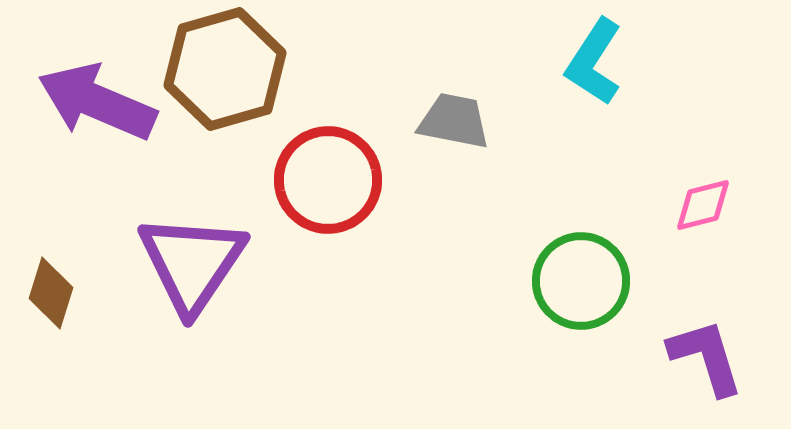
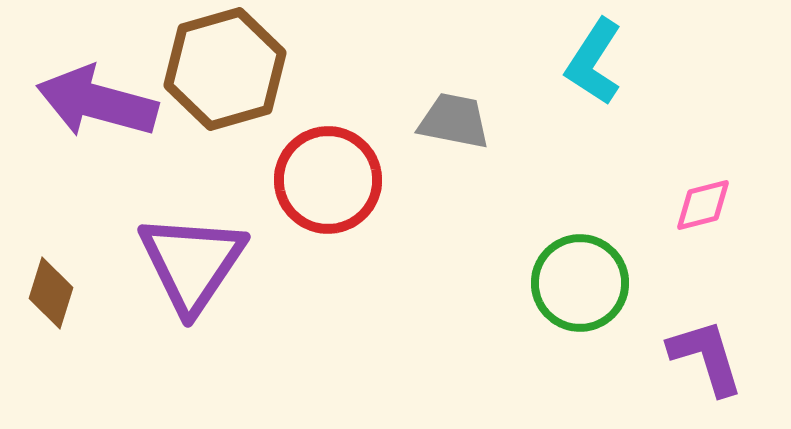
purple arrow: rotated 8 degrees counterclockwise
green circle: moved 1 px left, 2 px down
